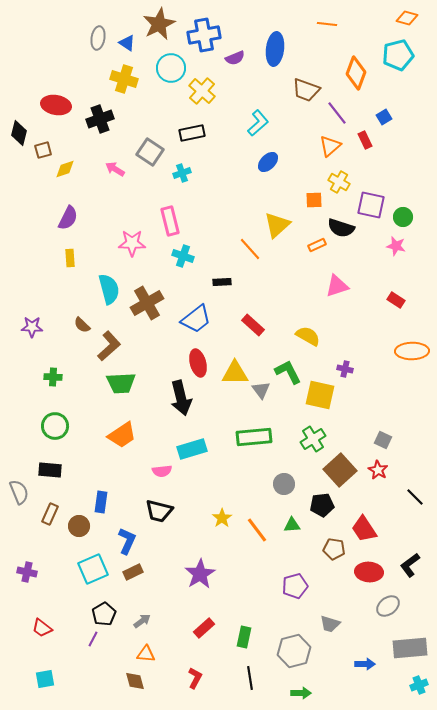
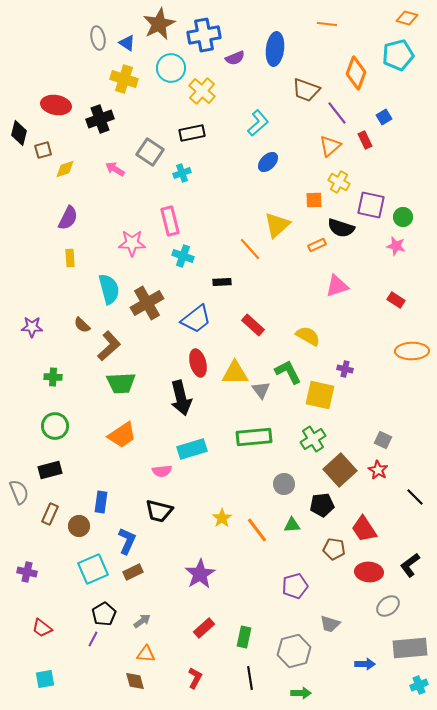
gray ellipse at (98, 38): rotated 20 degrees counterclockwise
black rectangle at (50, 470): rotated 20 degrees counterclockwise
